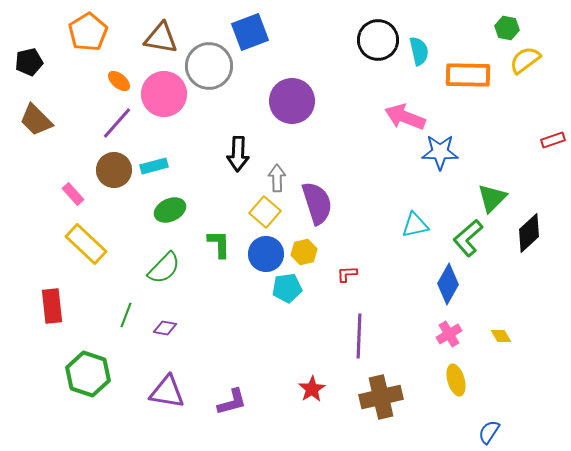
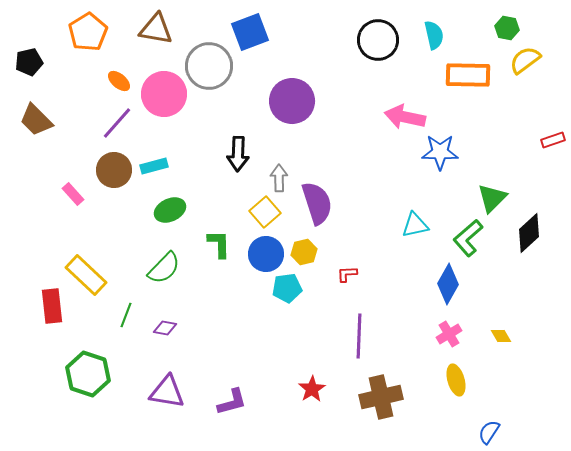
brown triangle at (161, 38): moved 5 px left, 9 px up
cyan semicircle at (419, 51): moved 15 px right, 16 px up
pink arrow at (405, 117): rotated 9 degrees counterclockwise
gray arrow at (277, 178): moved 2 px right
yellow square at (265, 212): rotated 8 degrees clockwise
yellow rectangle at (86, 244): moved 31 px down
